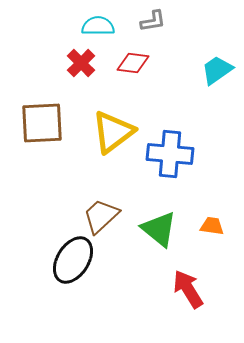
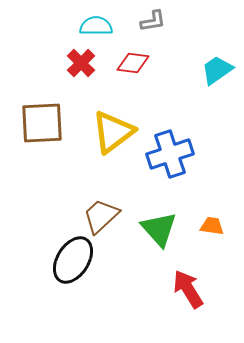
cyan semicircle: moved 2 px left
blue cross: rotated 24 degrees counterclockwise
green triangle: rotated 9 degrees clockwise
